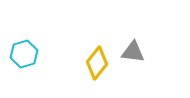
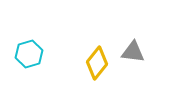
cyan hexagon: moved 5 px right
